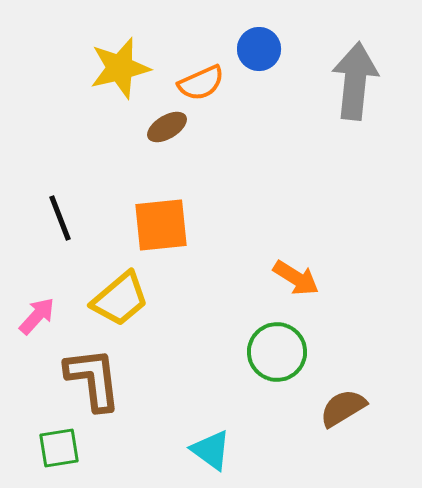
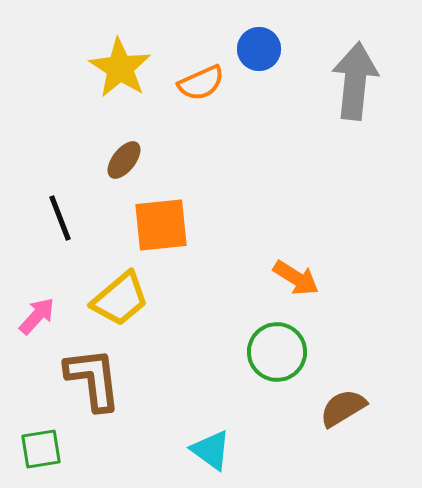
yellow star: rotated 26 degrees counterclockwise
brown ellipse: moved 43 px left, 33 px down; rotated 21 degrees counterclockwise
green square: moved 18 px left, 1 px down
